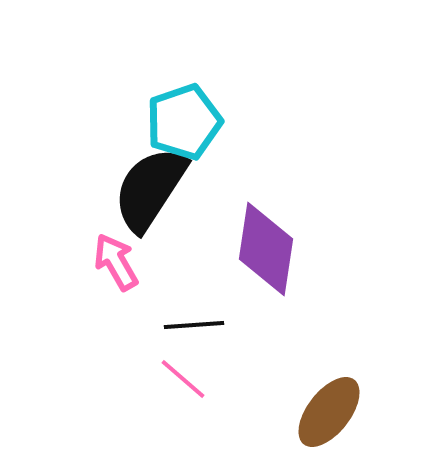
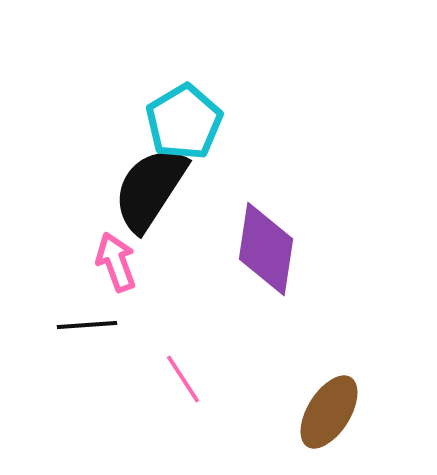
cyan pentagon: rotated 12 degrees counterclockwise
pink arrow: rotated 10 degrees clockwise
black line: moved 107 px left
pink line: rotated 16 degrees clockwise
brown ellipse: rotated 6 degrees counterclockwise
